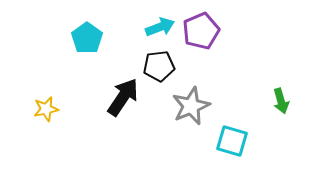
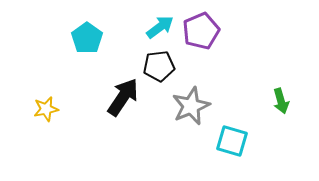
cyan arrow: rotated 16 degrees counterclockwise
